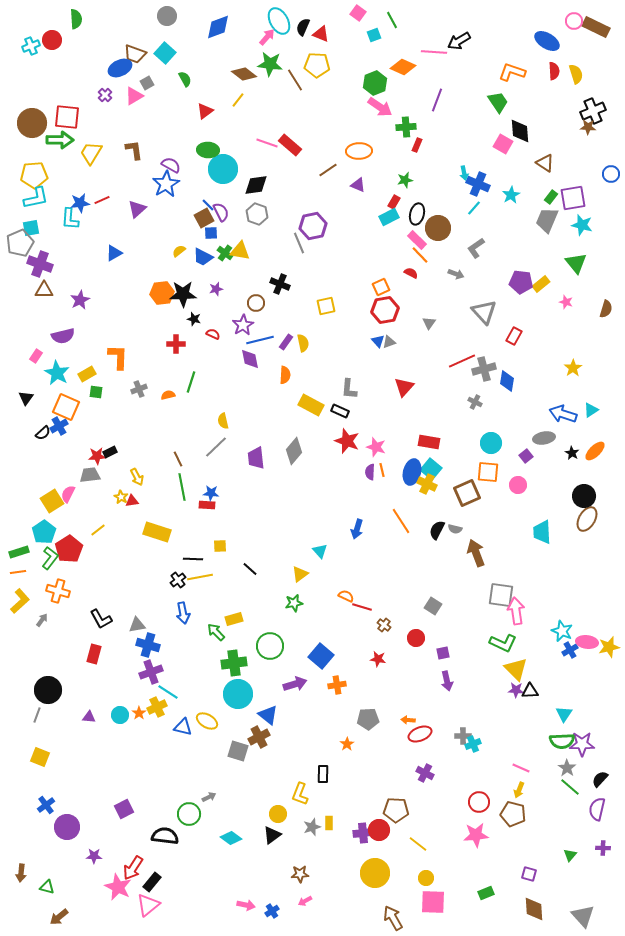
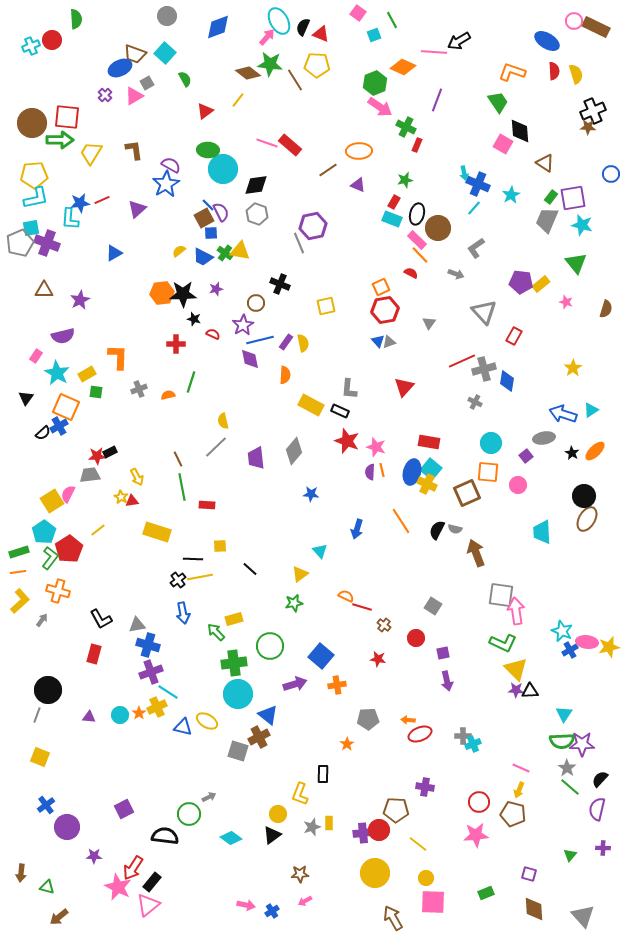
brown diamond at (244, 74): moved 4 px right, 1 px up
green cross at (406, 127): rotated 30 degrees clockwise
cyan rectangle at (389, 217): moved 3 px right, 2 px down; rotated 48 degrees clockwise
purple cross at (40, 264): moved 7 px right, 21 px up
blue star at (211, 493): moved 100 px right, 1 px down
purple cross at (425, 773): moved 14 px down; rotated 18 degrees counterclockwise
